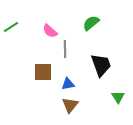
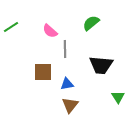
black trapezoid: rotated 115 degrees clockwise
blue triangle: moved 1 px left
